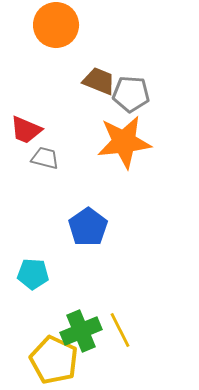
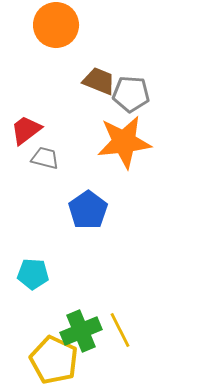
red trapezoid: rotated 120 degrees clockwise
blue pentagon: moved 17 px up
